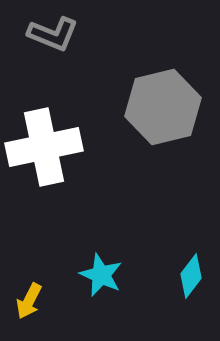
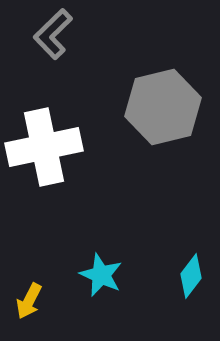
gray L-shape: rotated 114 degrees clockwise
